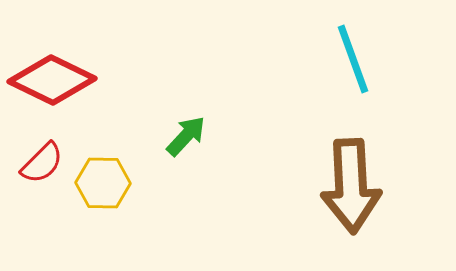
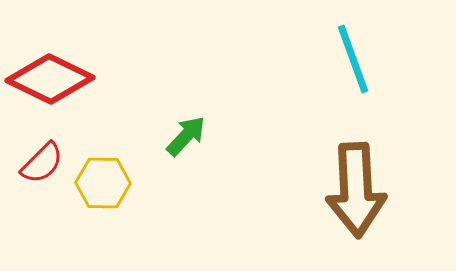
red diamond: moved 2 px left, 1 px up
brown arrow: moved 5 px right, 4 px down
